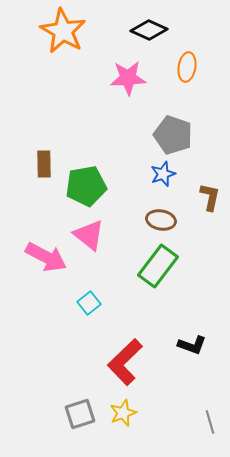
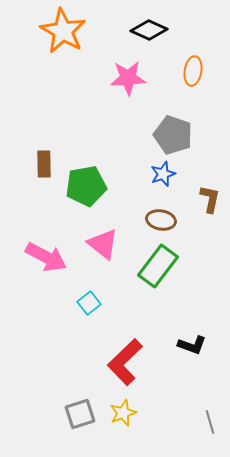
orange ellipse: moved 6 px right, 4 px down
brown L-shape: moved 2 px down
pink triangle: moved 14 px right, 9 px down
